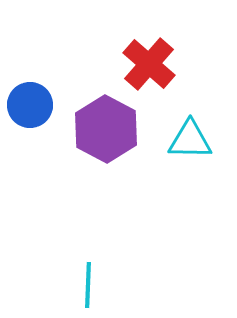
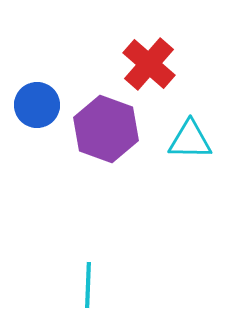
blue circle: moved 7 px right
purple hexagon: rotated 8 degrees counterclockwise
